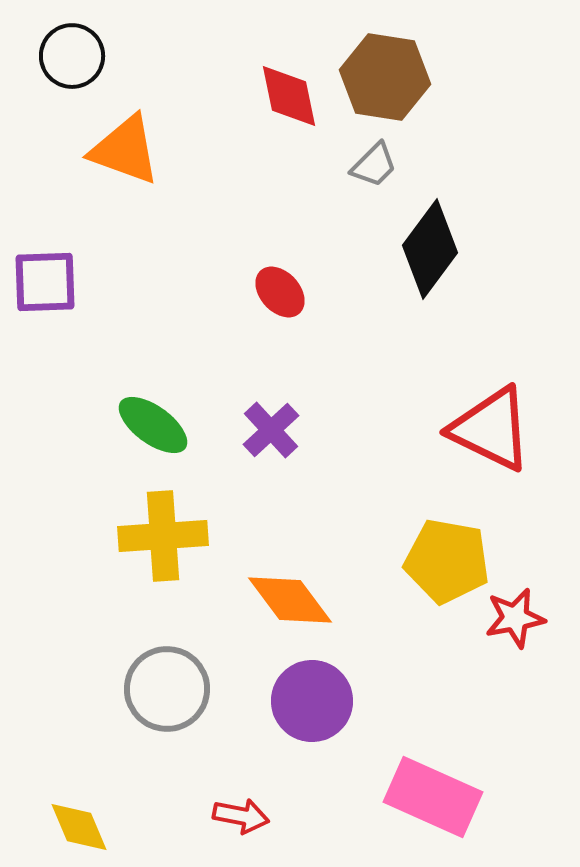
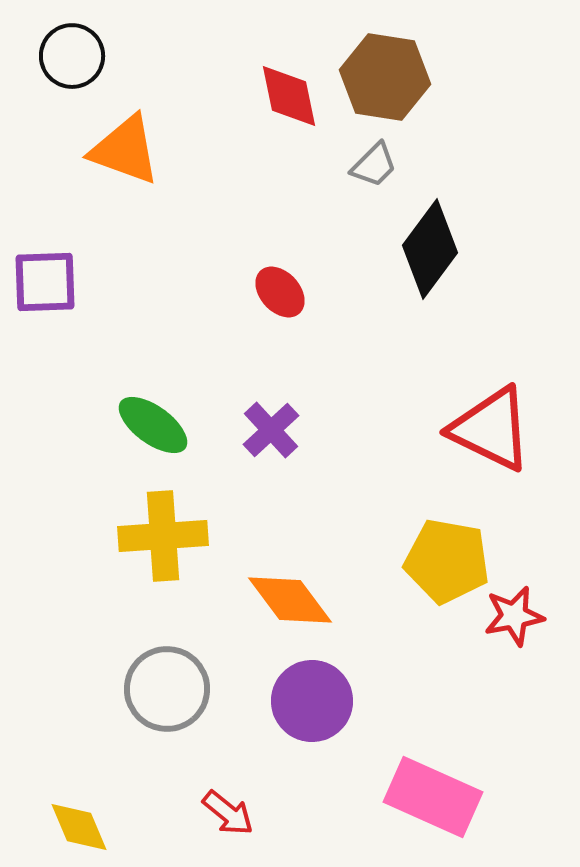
red star: moved 1 px left, 2 px up
red arrow: moved 13 px left, 3 px up; rotated 28 degrees clockwise
